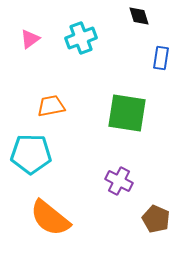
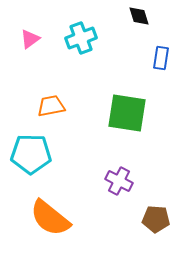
brown pentagon: rotated 20 degrees counterclockwise
